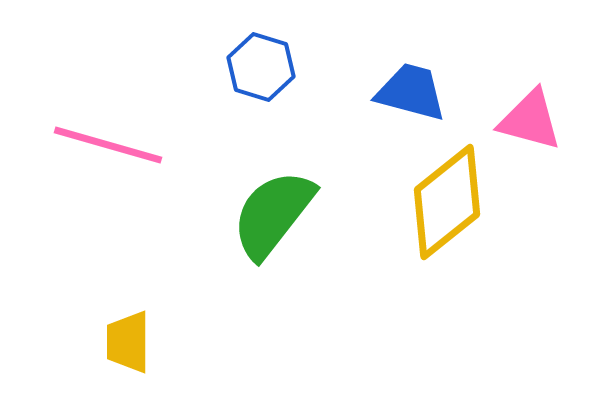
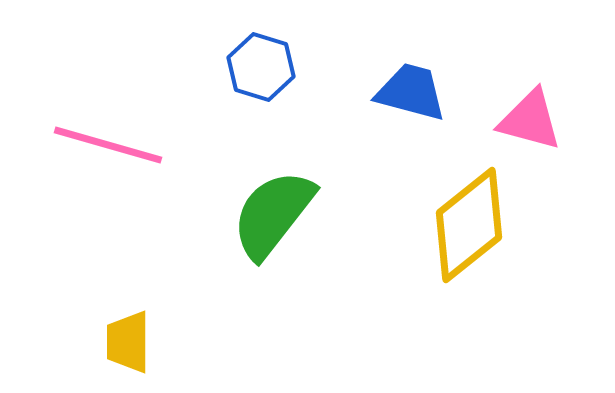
yellow diamond: moved 22 px right, 23 px down
